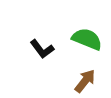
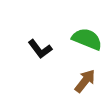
black L-shape: moved 2 px left
